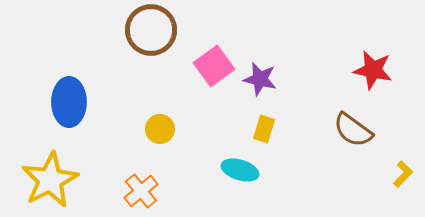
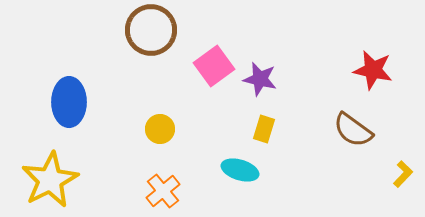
orange cross: moved 22 px right
